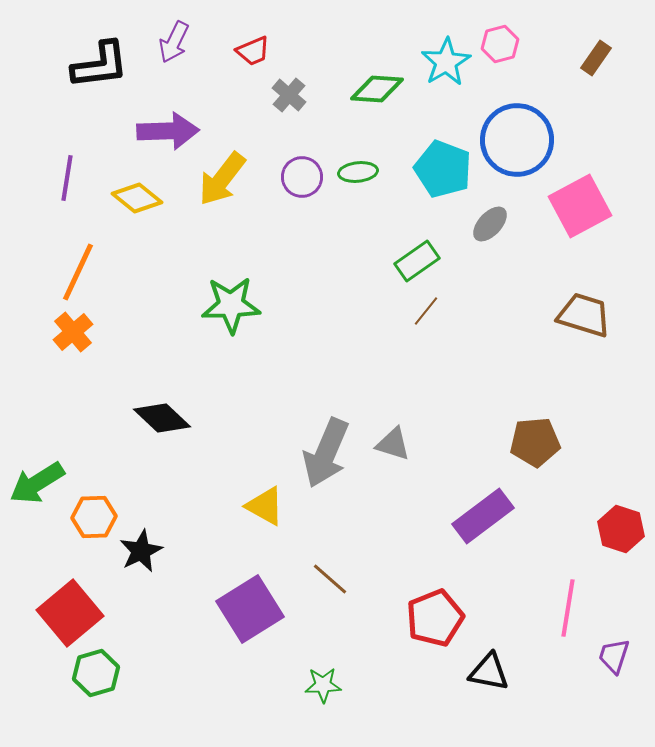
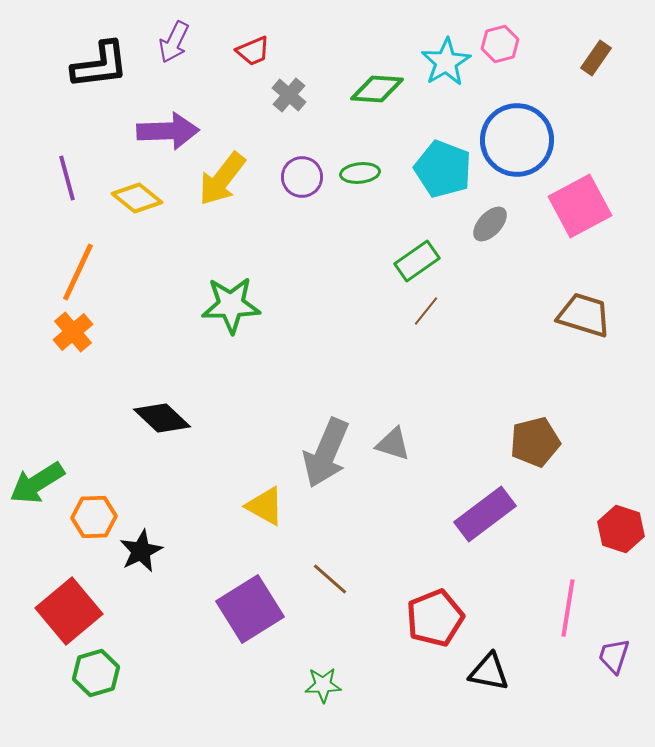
green ellipse at (358, 172): moved 2 px right, 1 px down
purple line at (67, 178): rotated 24 degrees counterclockwise
brown pentagon at (535, 442): rotated 9 degrees counterclockwise
purple rectangle at (483, 516): moved 2 px right, 2 px up
red square at (70, 613): moved 1 px left, 2 px up
